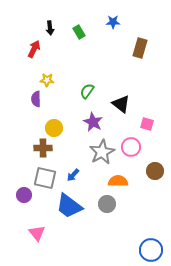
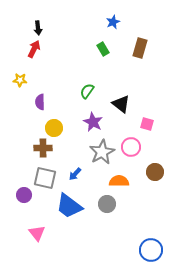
blue star: rotated 24 degrees counterclockwise
black arrow: moved 12 px left
green rectangle: moved 24 px right, 17 px down
yellow star: moved 27 px left
purple semicircle: moved 4 px right, 3 px down
brown circle: moved 1 px down
blue arrow: moved 2 px right, 1 px up
orange semicircle: moved 1 px right
